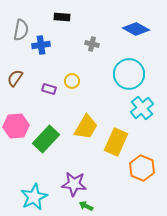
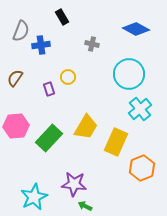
black rectangle: rotated 56 degrees clockwise
gray semicircle: moved 1 px down; rotated 10 degrees clockwise
yellow circle: moved 4 px left, 4 px up
purple rectangle: rotated 56 degrees clockwise
cyan cross: moved 2 px left, 1 px down
green rectangle: moved 3 px right, 1 px up
orange hexagon: rotated 15 degrees clockwise
green arrow: moved 1 px left
